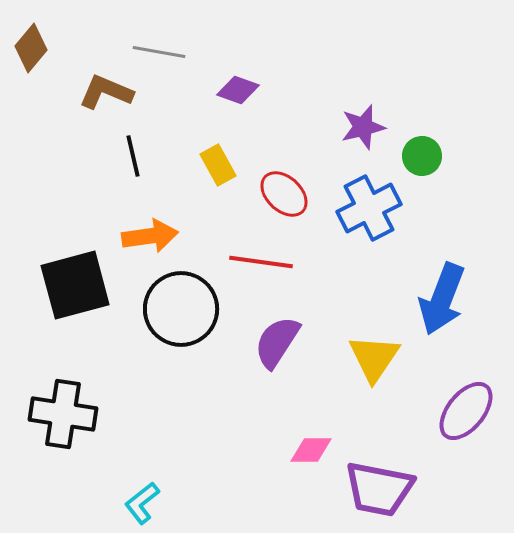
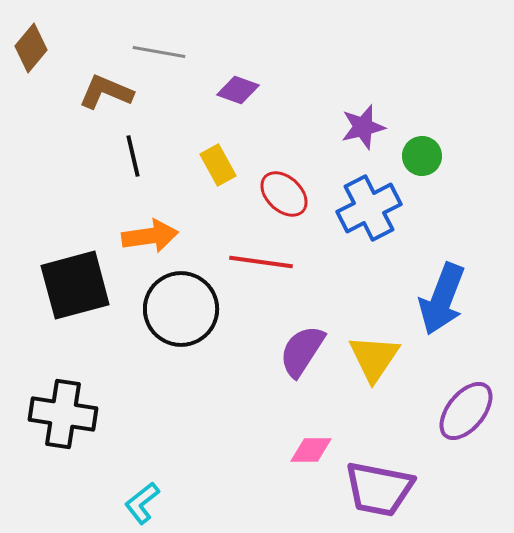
purple semicircle: moved 25 px right, 9 px down
